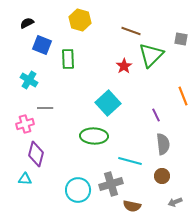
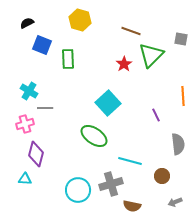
red star: moved 2 px up
cyan cross: moved 11 px down
orange line: rotated 18 degrees clockwise
green ellipse: rotated 32 degrees clockwise
gray semicircle: moved 15 px right
